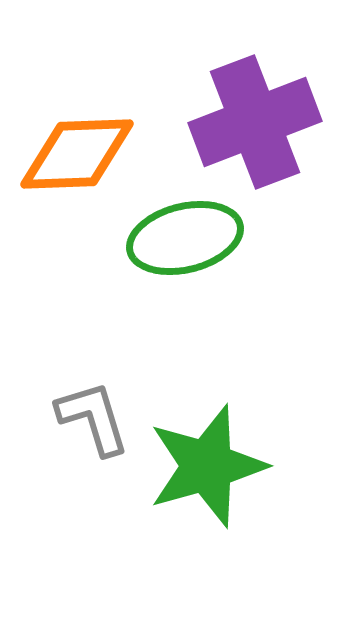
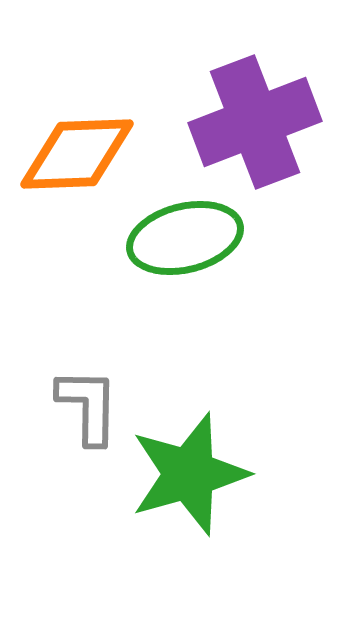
gray L-shape: moved 5 px left, 12 px up; rotated 18 degrees clockwise
green star: moved 18 px left, 8 px down
